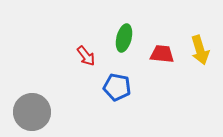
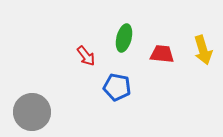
yellow arrow: moved 3 px right
